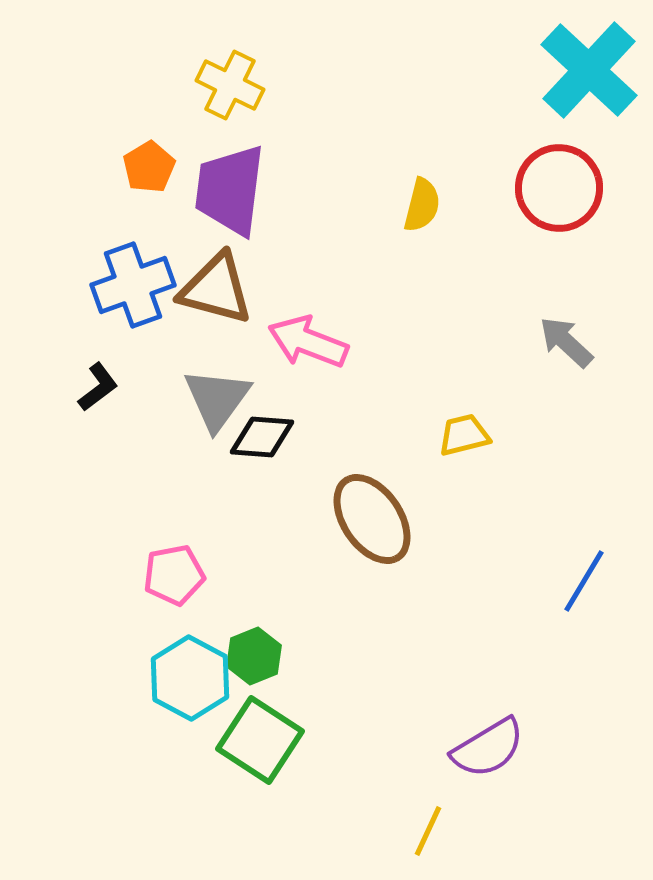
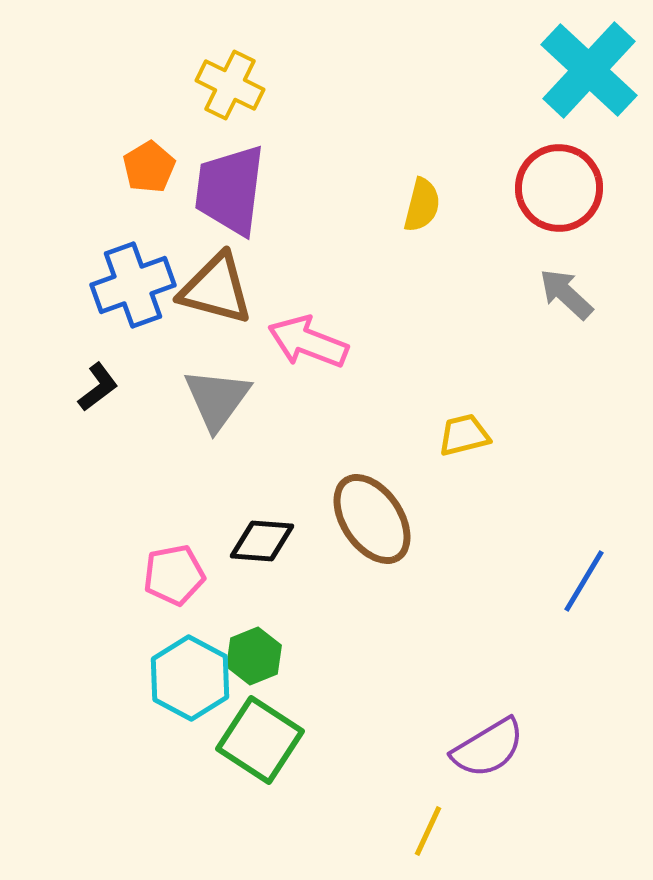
gray arrow: moved 48 px up
black diamond: moved 104 px down
